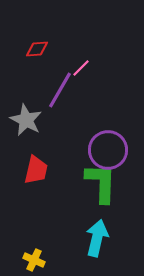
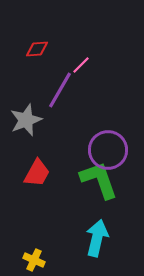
pink line: moved 3 px up
gray star: rotated 24 degrees clockwise
red trapezoid: moved 1 px right, 3 px down; rotated 16 degrees clockwise
green L-shape: moved 2 px left, 3 px up; rotated 21 degrees counterclockwise
